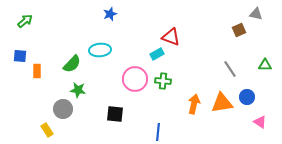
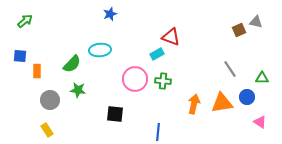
gray triangle: moved 8 px down
green triangle: moved 3 px left, 13 px down
gray circle: moved 13 px left, 9 px up
